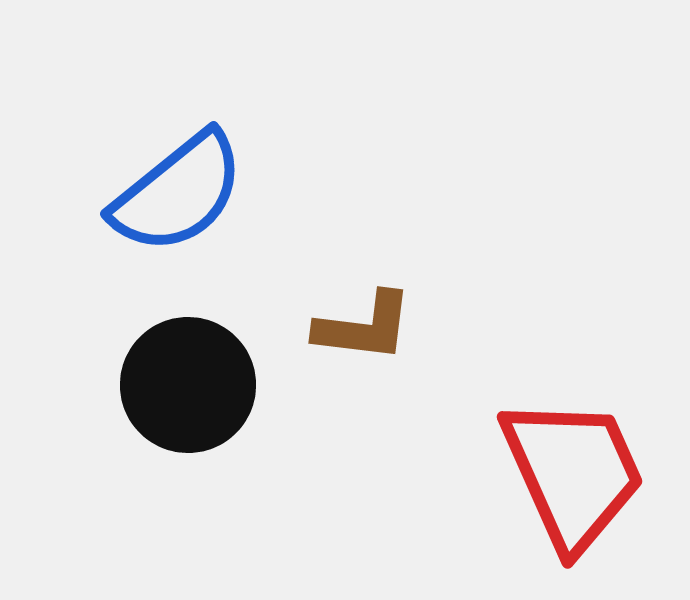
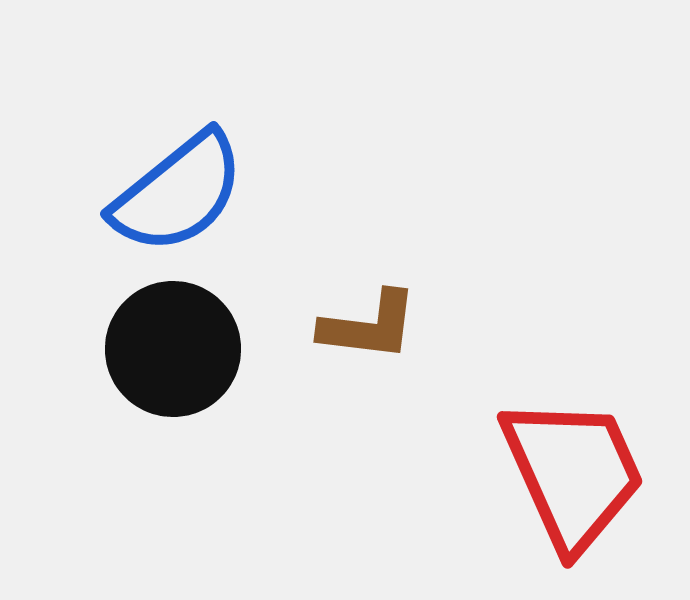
brown L-shape: moved 5 px right, 1 px up
black circle: moved 15 px left, 36 px up
